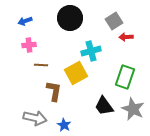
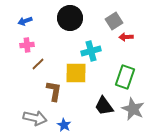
pink cross: moved 2 px left
brown line: moved 3 px left, 1 px up; rotated 48 degrees counterclockwise
yellow square: rotated 30 degrees clockwise
